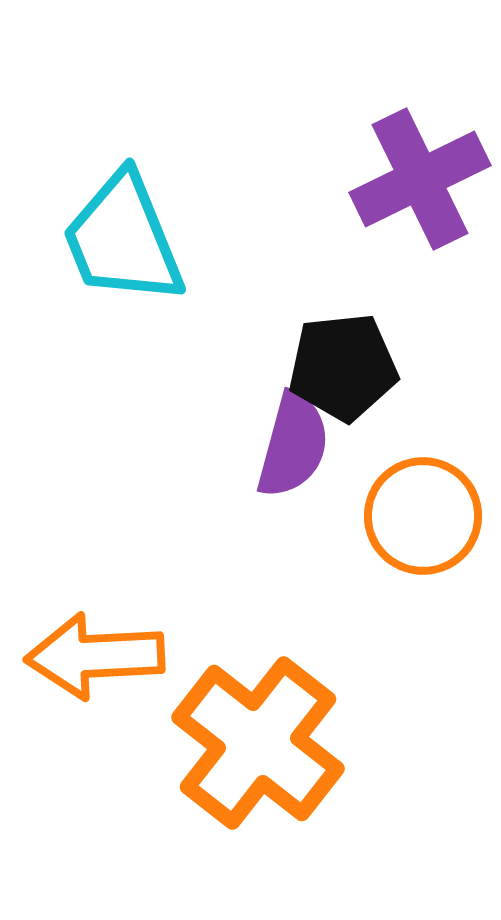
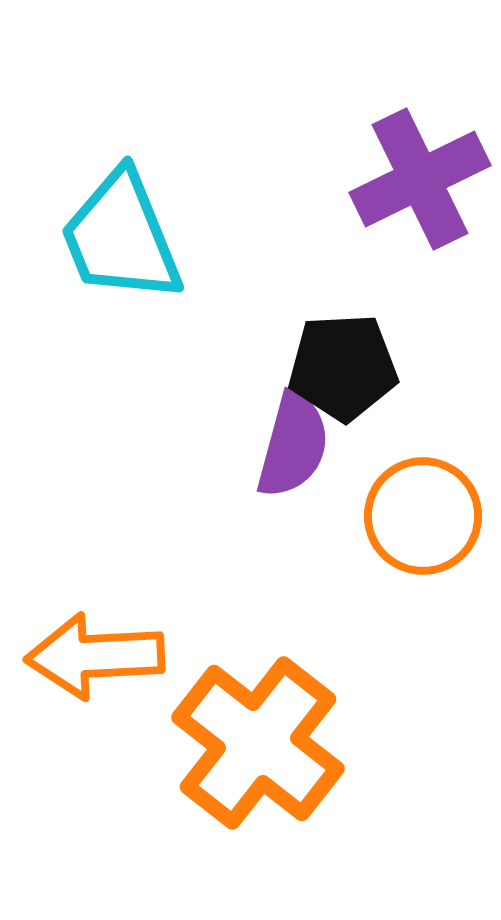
cyan trapezoid: moved 2 px left, 2 px up
black pentagon: rotated 3 degrees clockwise
